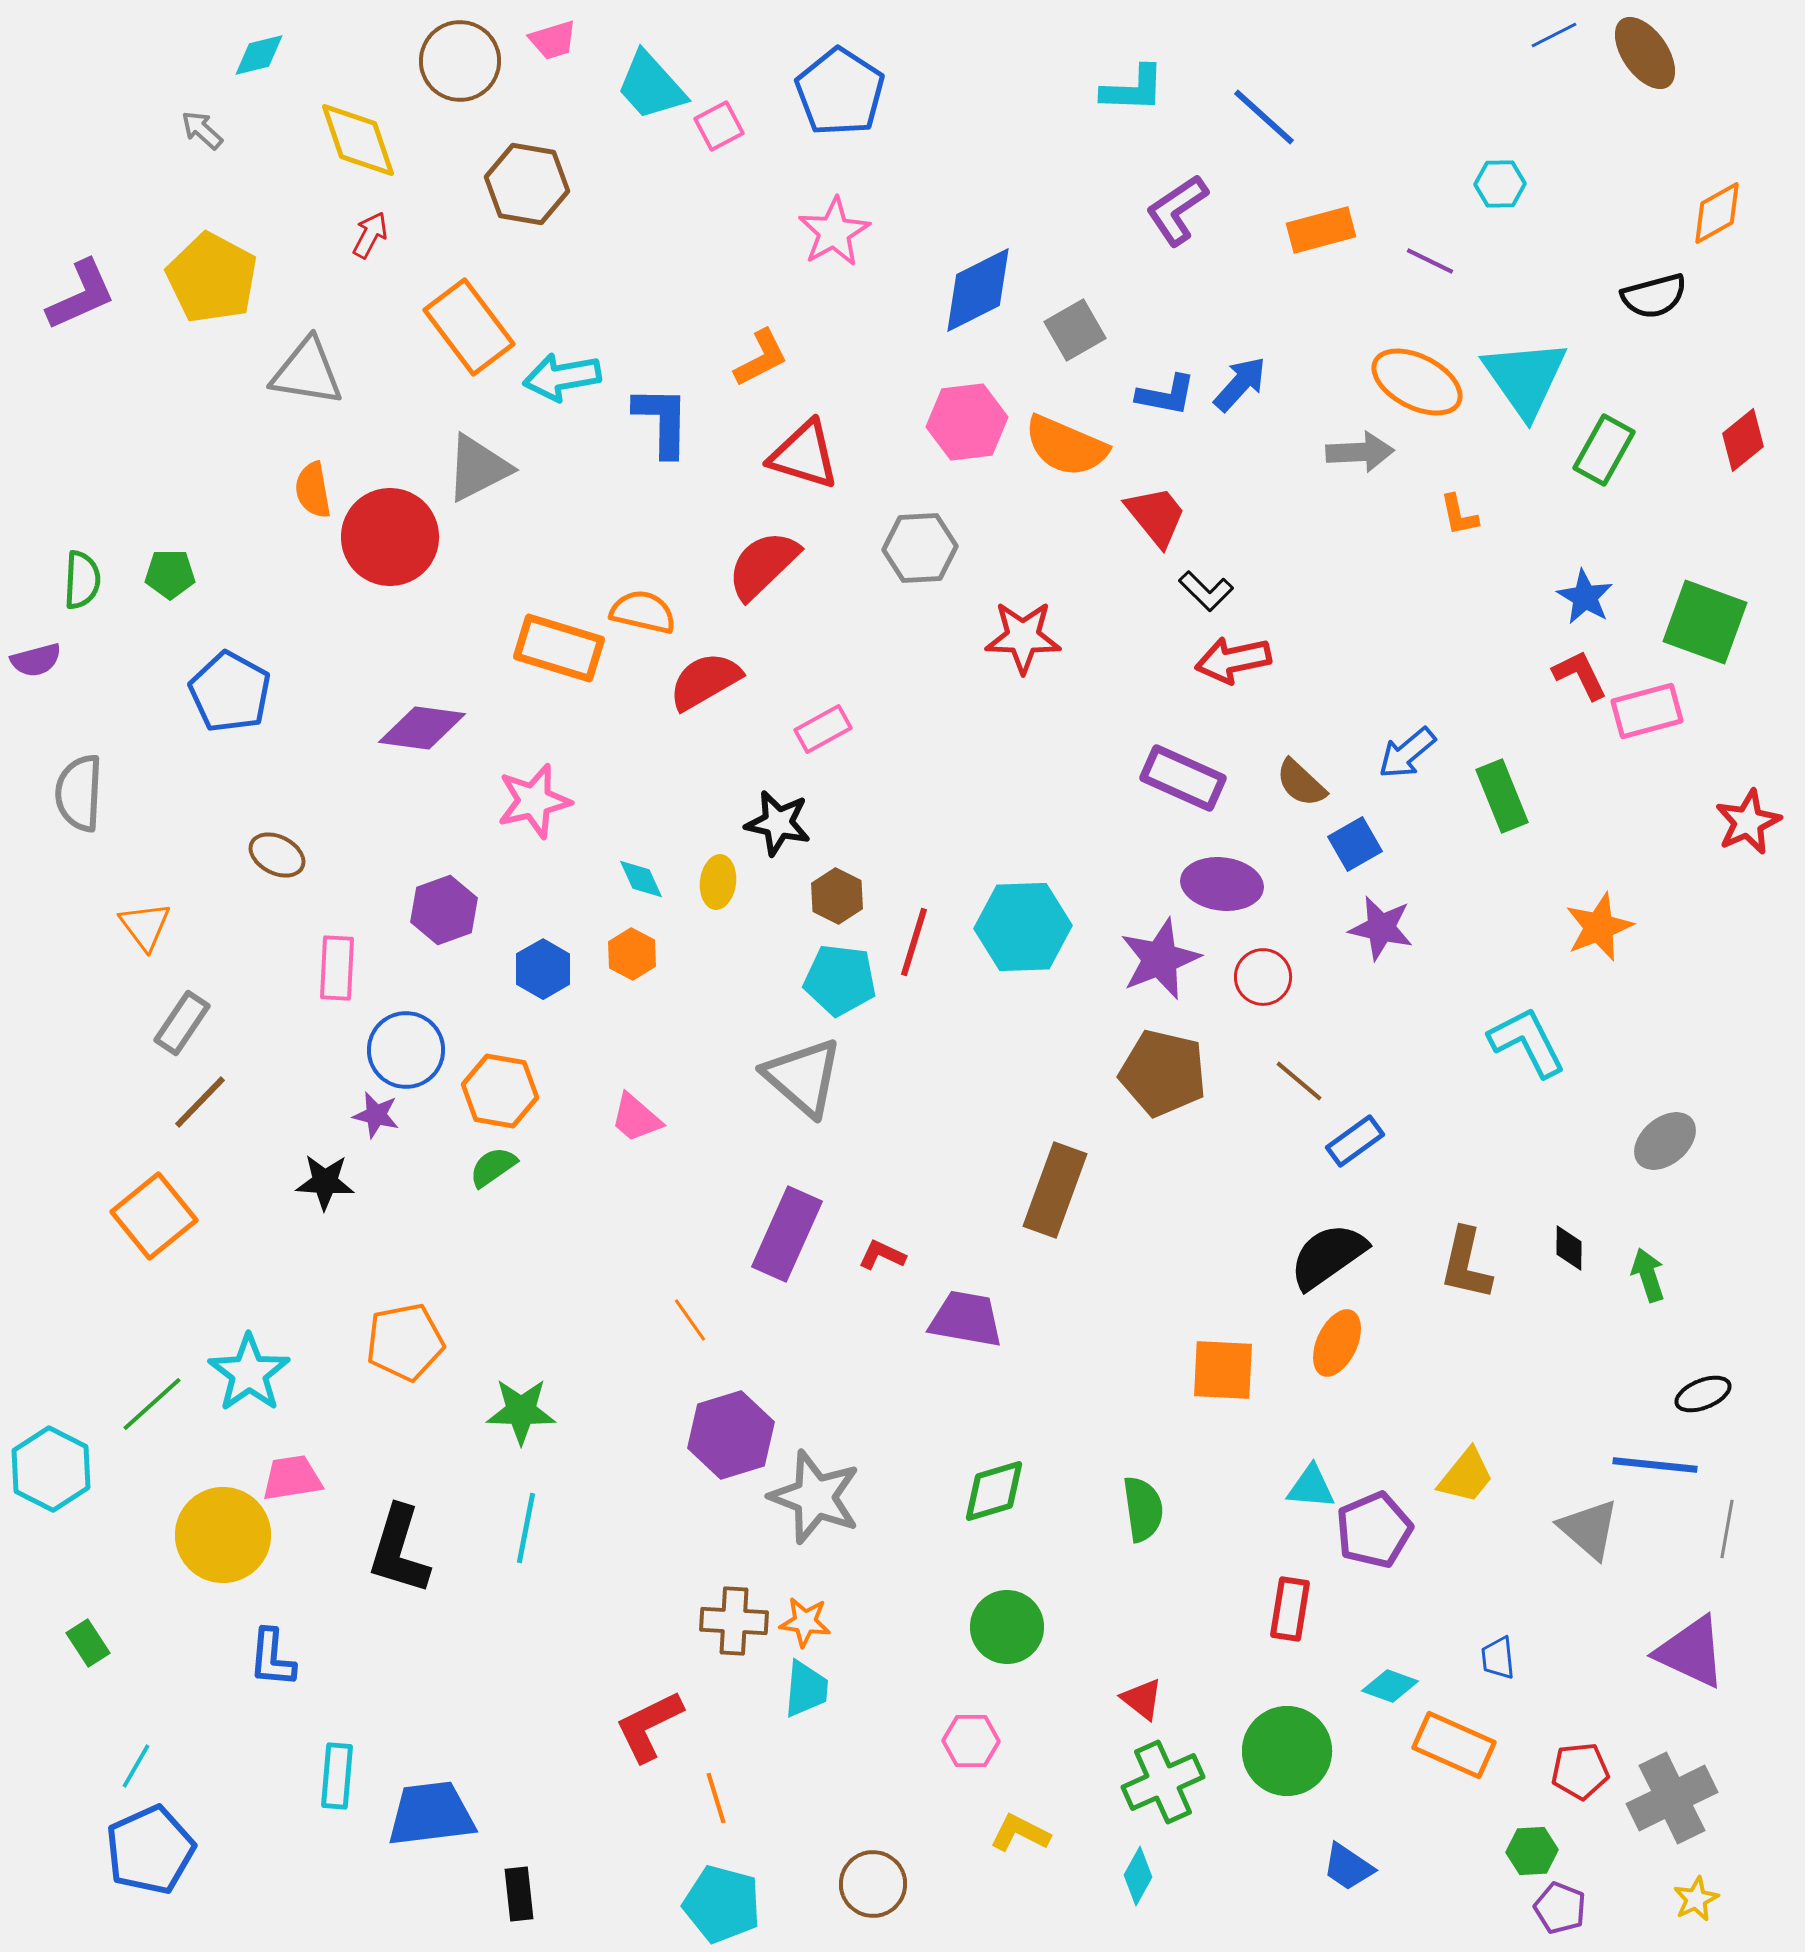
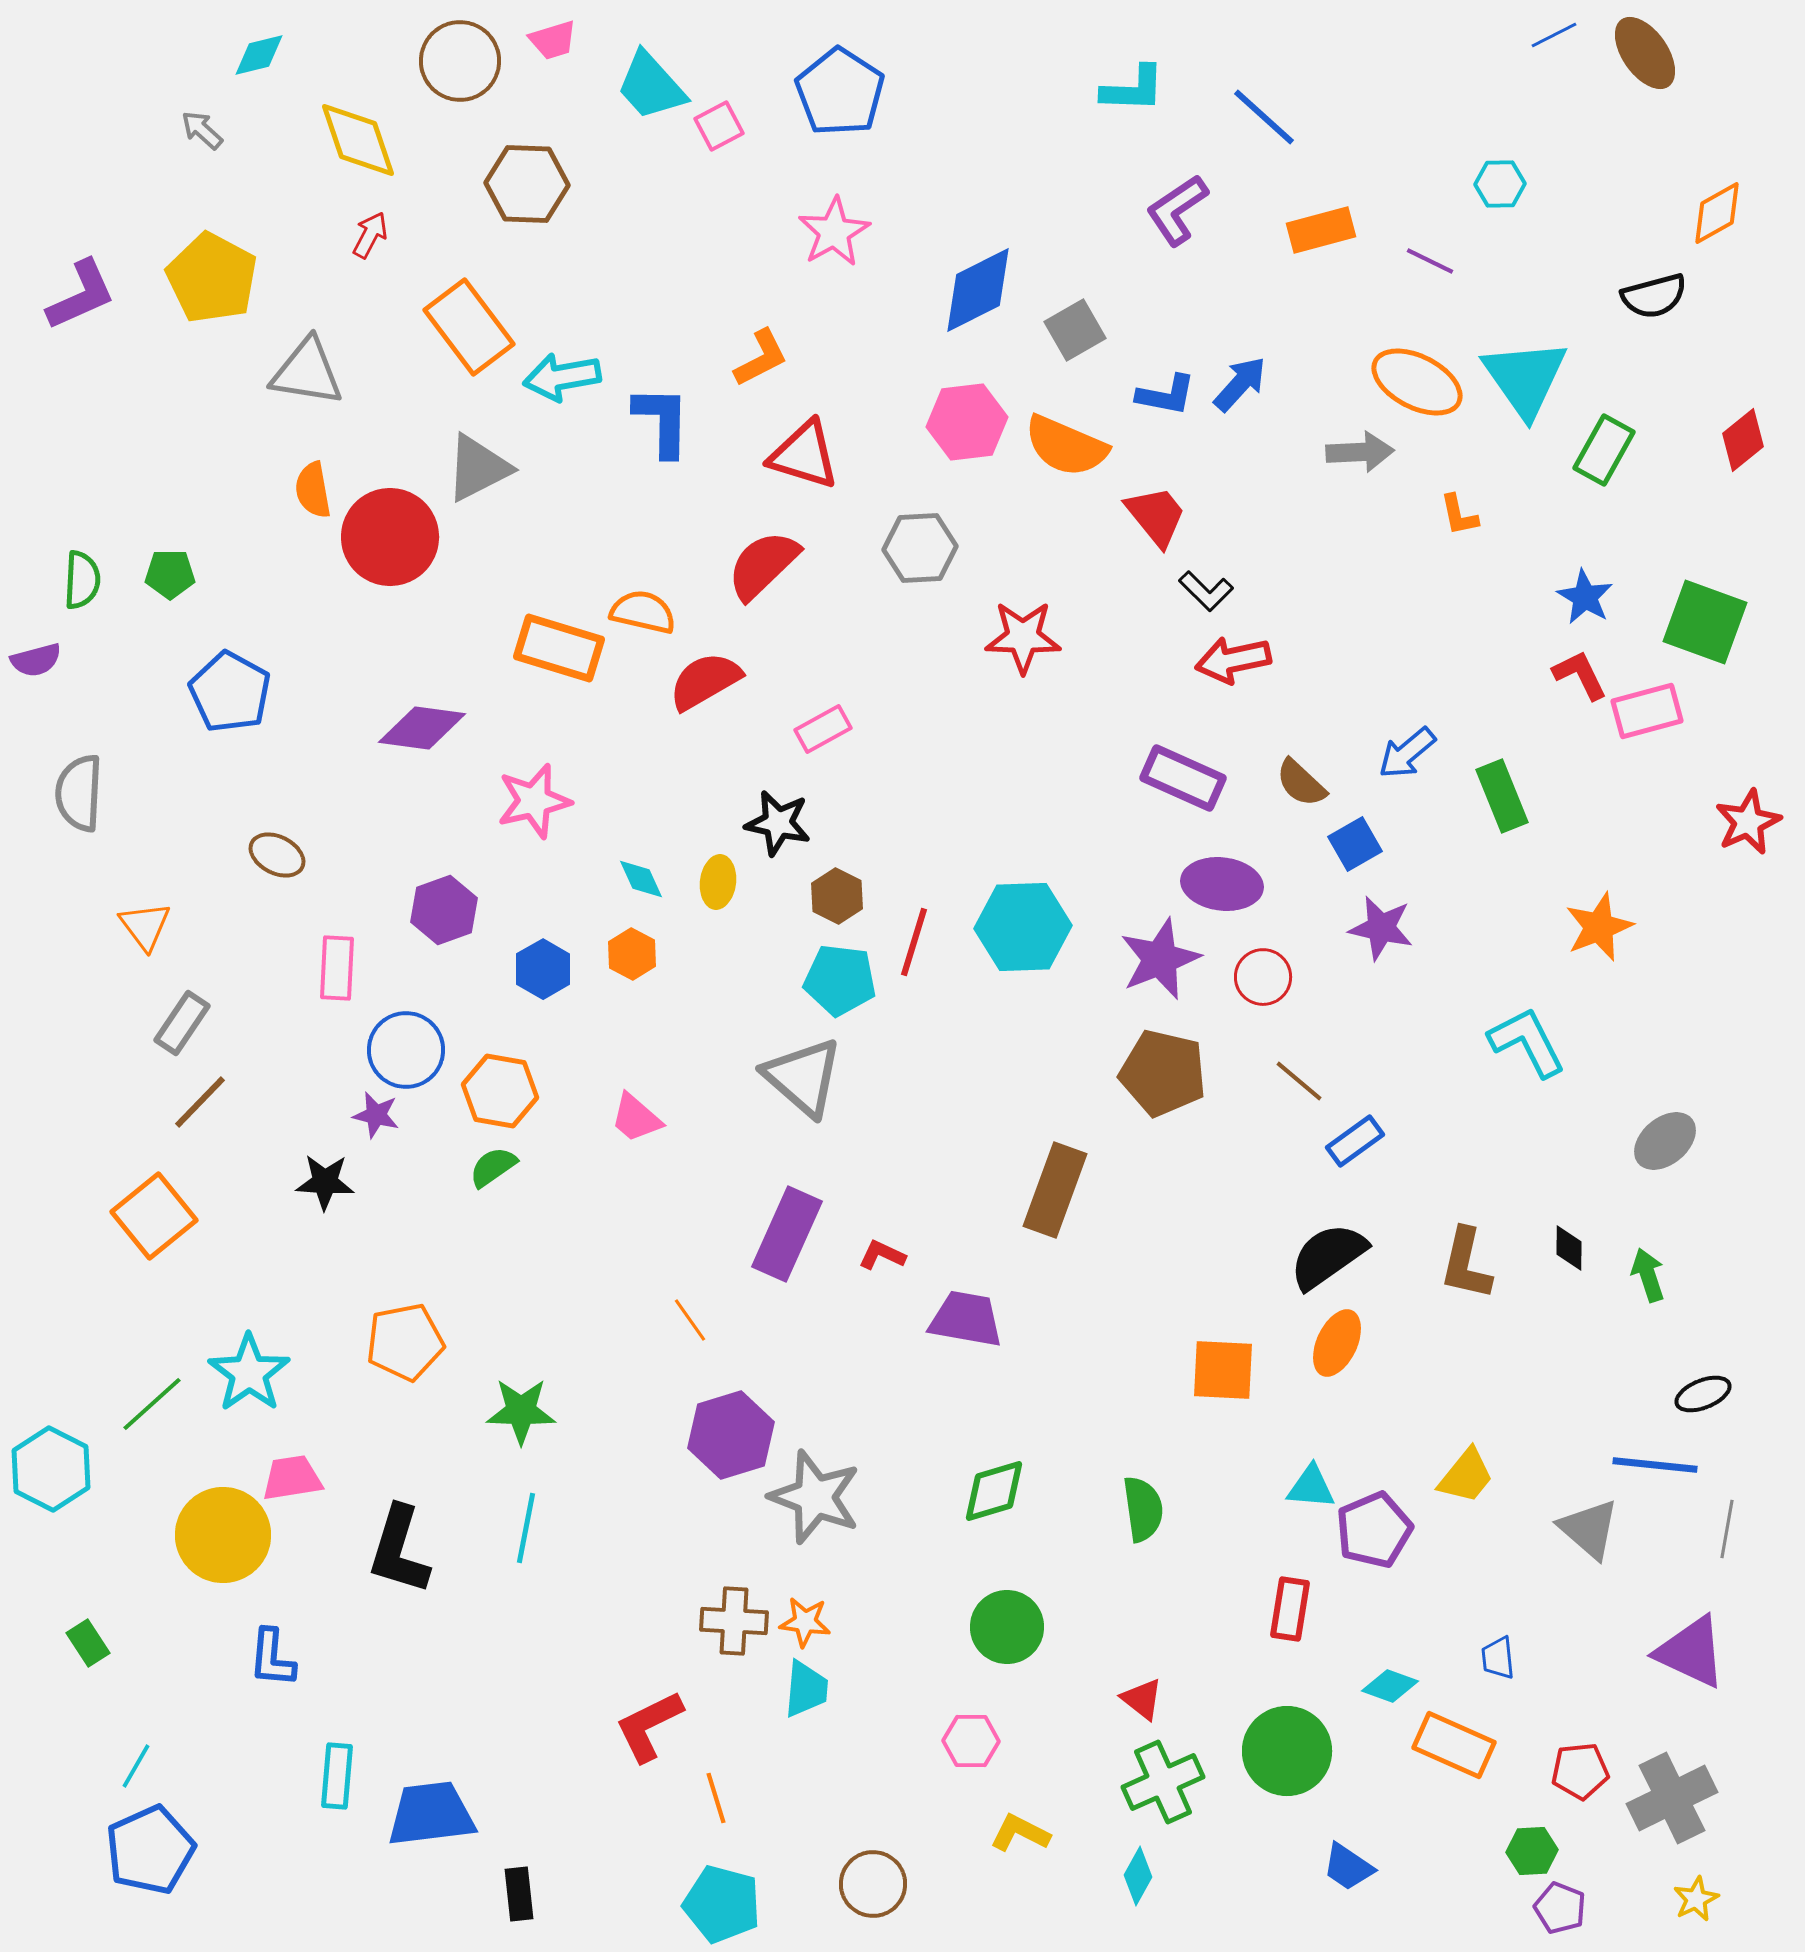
brown hexagon at (527, 184): rotated 8 degrees counterclockwise
